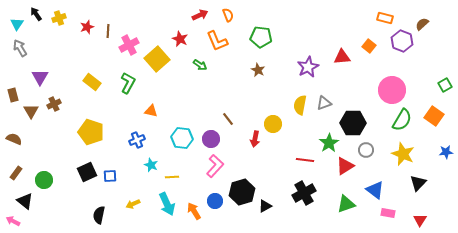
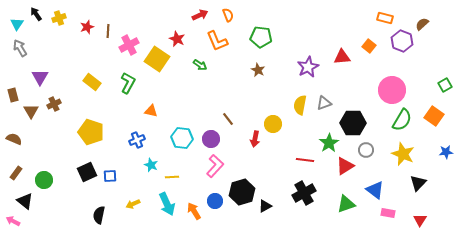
red star at (180, 39): moved 3 px left
yellow square at (157, 59): rotated 15 degrees counterclockwise
